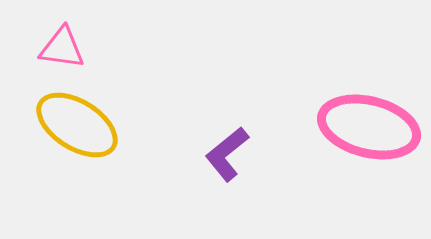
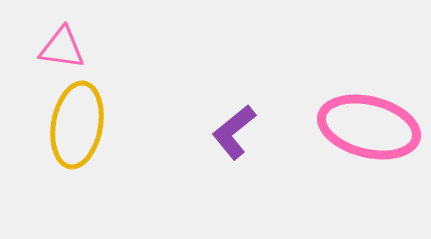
yellow ellipse: rotated 68 degrees clockwise
purple L-shape: moved 7 px right, 22 px up
